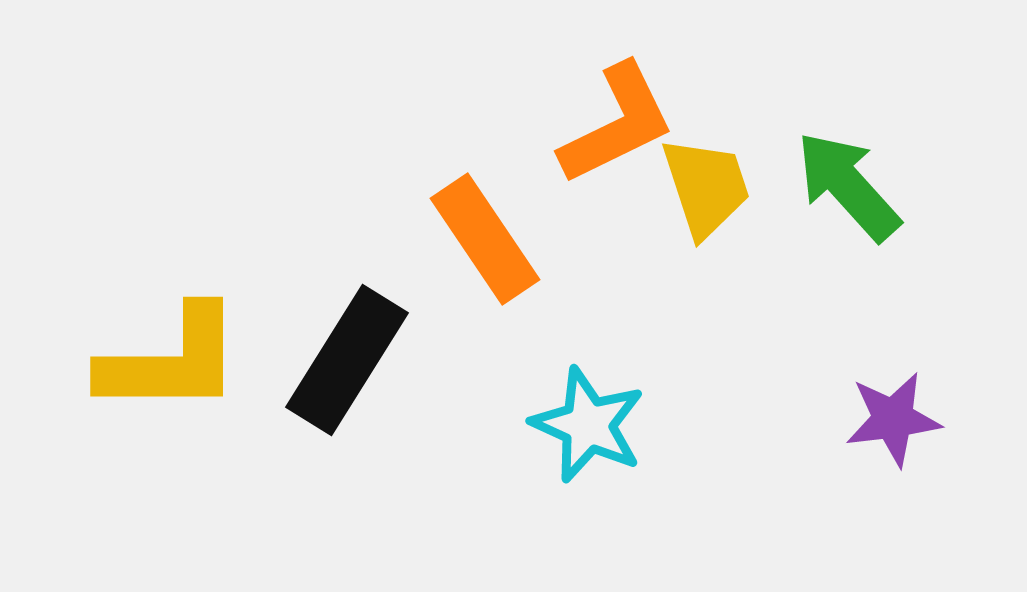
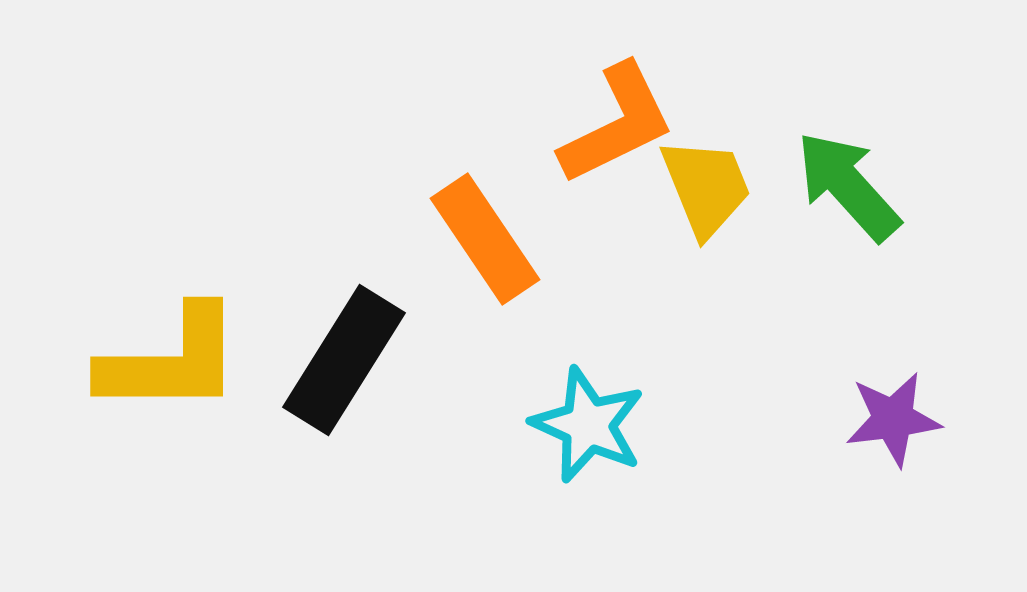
yellow trapezoid: rotated 4 degrees counterclockwise
black rectangle: moved 3 px left
